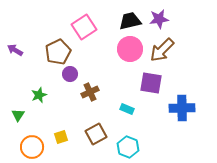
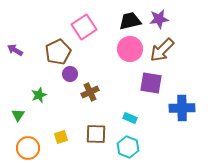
cyan rectangle: moved 3 px right, 9 px down
brown square: rotated 30 degrees clockwise
orange circle: moved 4 px left, 1 px down
